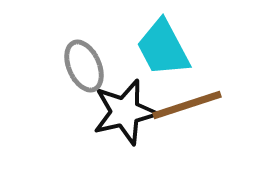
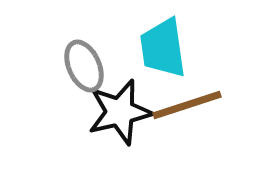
cyan trapezoid: rotated 20 degrees clockwise
black star: moved 5 px left
